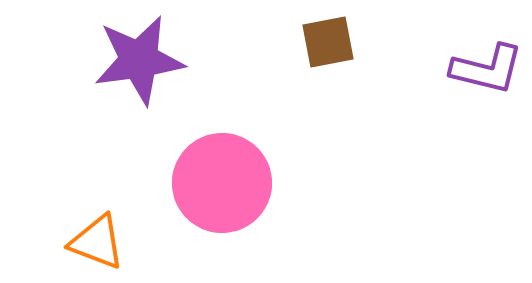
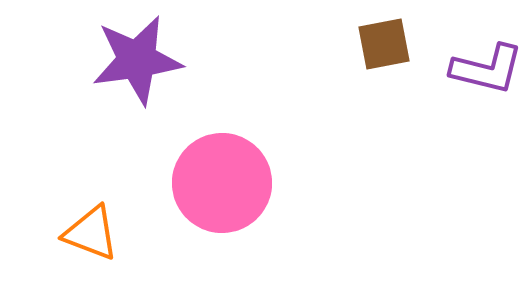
brown square: moved 56 px right, 2 px down
purple star: moved 2 px left
orange triangle: moved 6 px left, 9 px up
